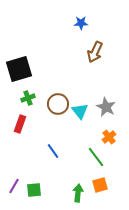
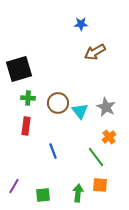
blue star: moved 1 px down
brown arrow: rotated 35 degrees clockwise
green cross: rotated 24 degrees clockwise
brown circle: moved 1 px up
red rectangle: moved 6 px right, 2 px down; rotated 12 degrees counterclockwise
blue line: rotated 14 degrees clockwise
orange square: rotated 21 degrees clockwise
green square: moved 9 px right, 5 px down
